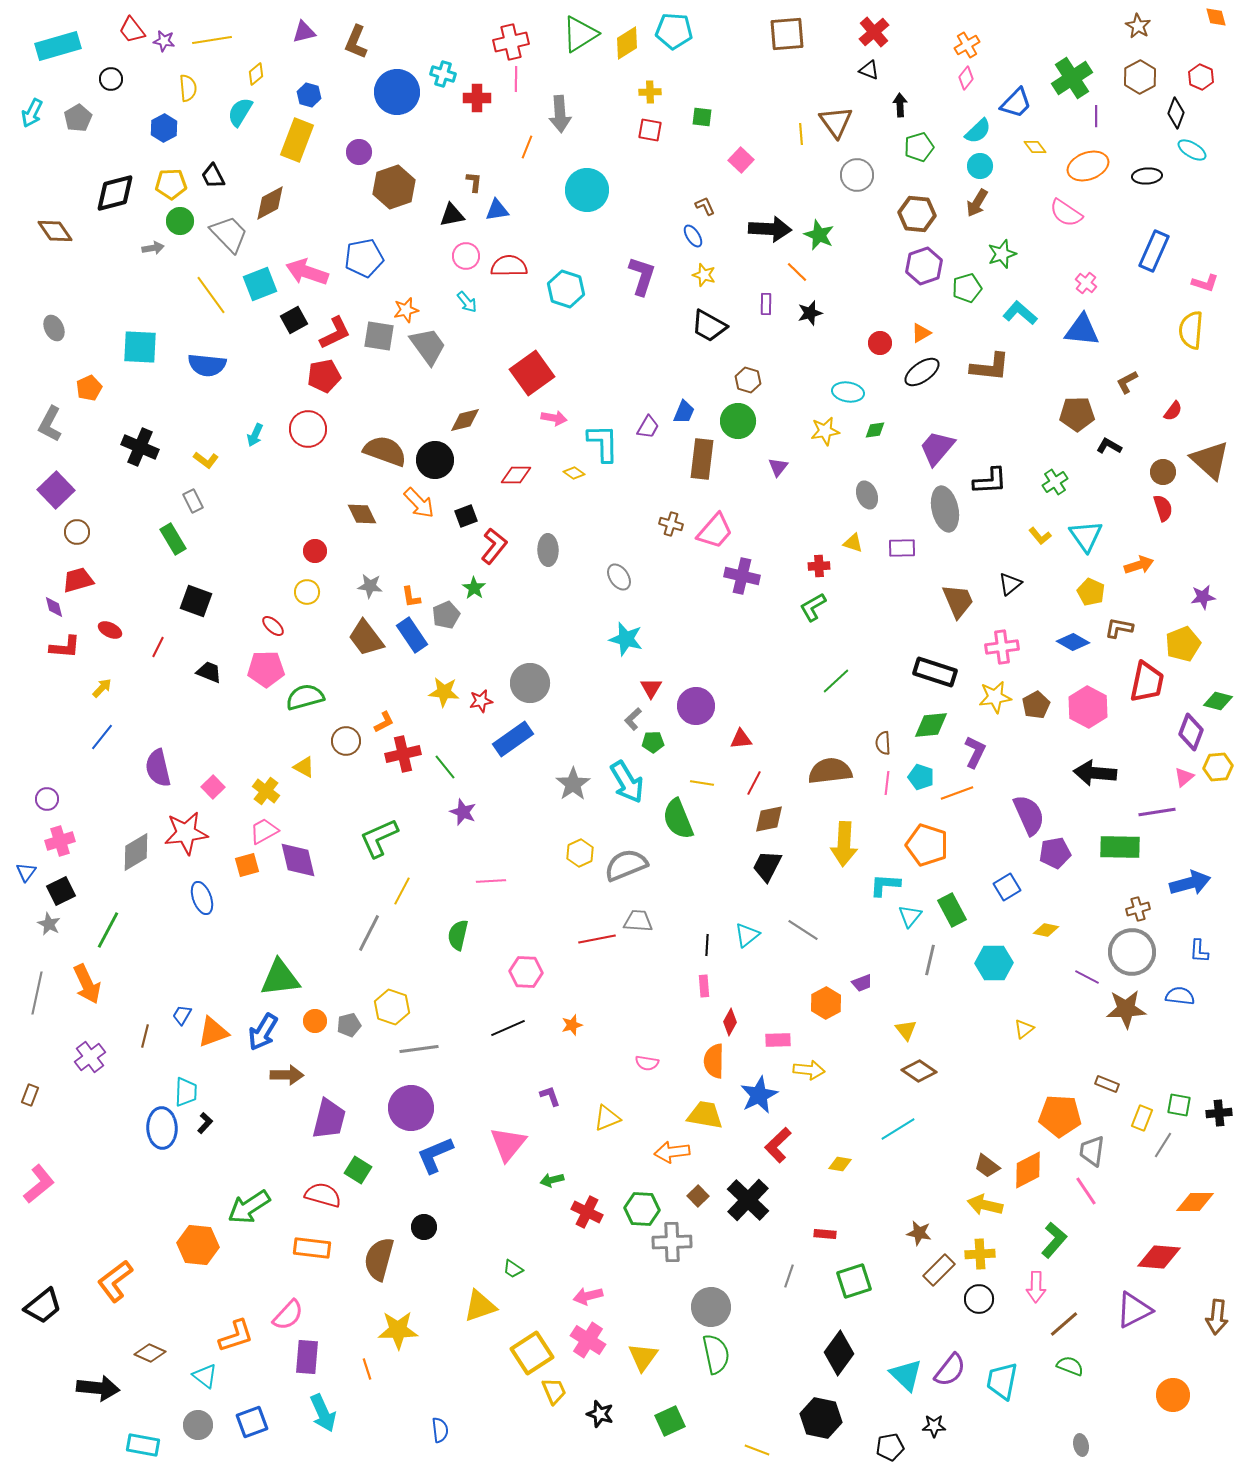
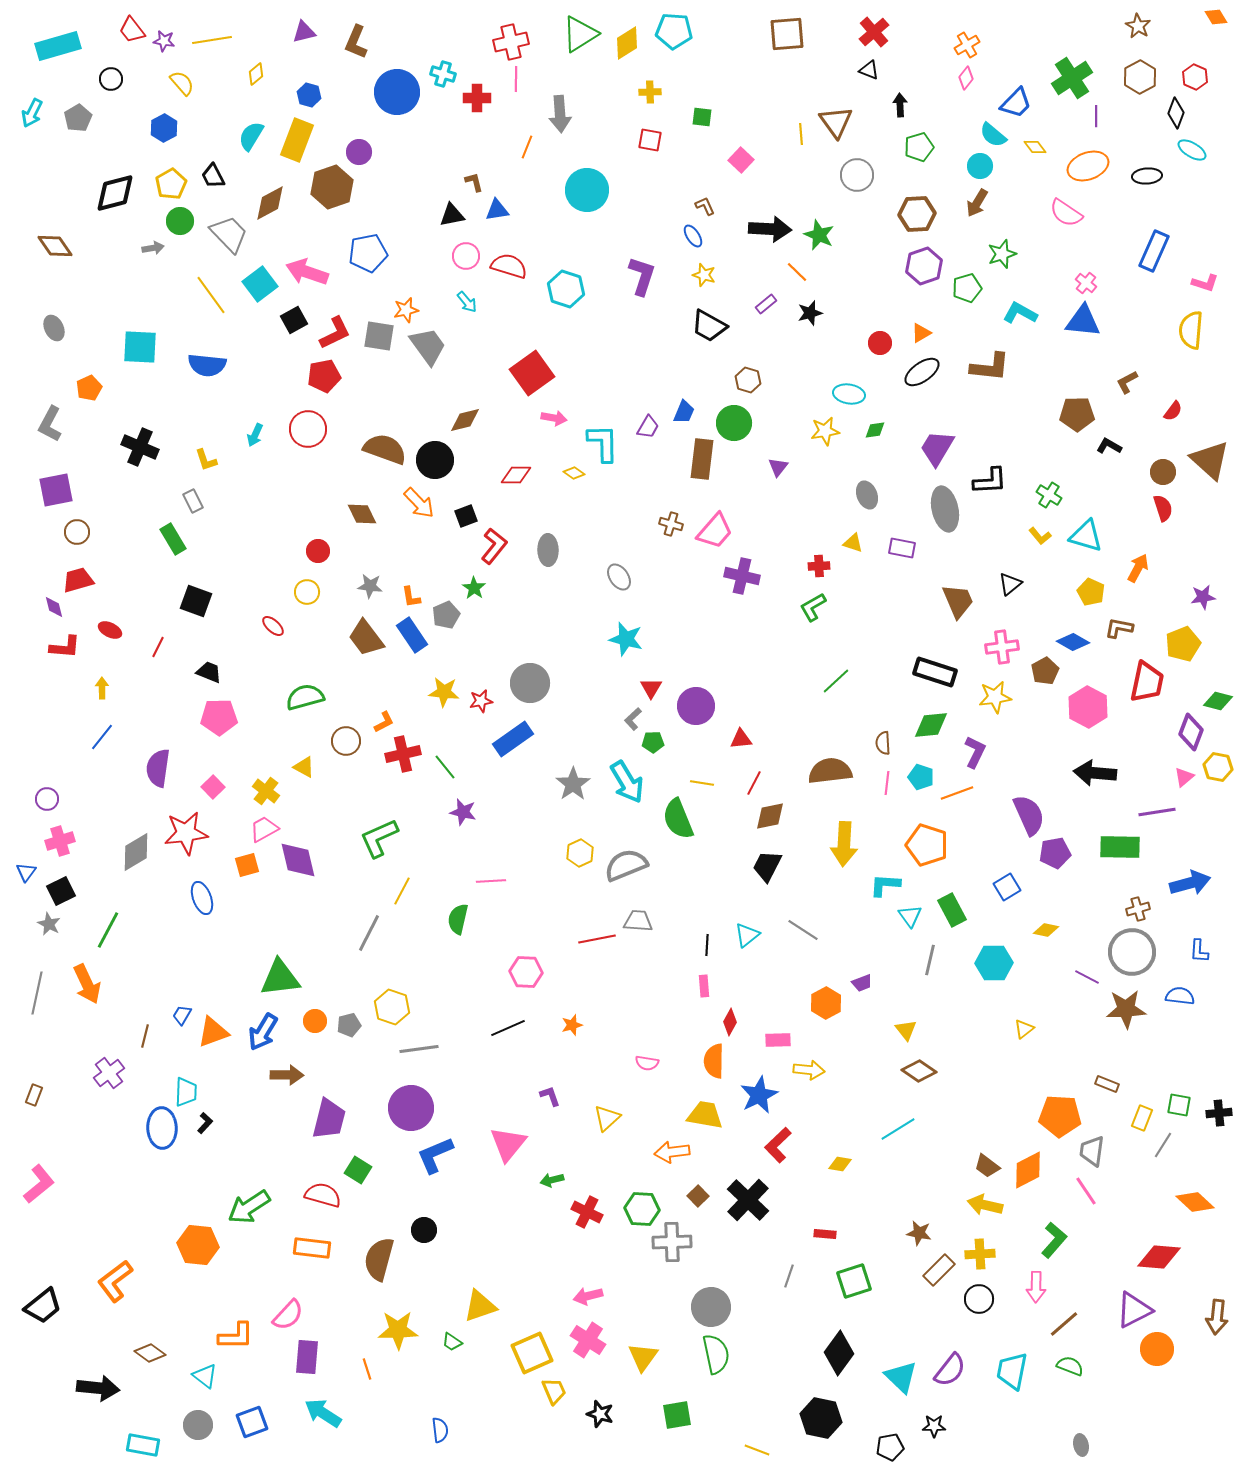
orange diamond at (1216, 17): rotated 15 degrees counterclockwise
red hexagon at (1201, 77): moved 6 px left
yellow semicircle at (188, 88): moved 6 px left, 5 px up; rotated 36 degrees counterclockwise
cyan semicircle at (240, 112): moved 11 px right, 24 px down
red square at (650, 130): moved 10 px down
cyan semicircle at (978, 131): moved 15 px right, 4 px down; rotated 84 degrees clockwise
brown L-shape at (474, 182): rotated 20 degrees counterclockwise
yellow pentagon at (171, 184): rotated 28 degrees counterclockwise
brown hexagon at (394, 187): moved 62 px left
brown hexagon at (917, 214): rotated 9 degrees counterclockwise
brown diamond at (55, 231): moved 15 px down
blue pentagon at (364, 258): moved 4 px right, 5 px up
red semicircle at (509, 266): rotated 18 degrees clockwise
cyan square at (260, 284): rotated 16 degrees counterclockwise
purple rectangle at (766, 304): rotated 50 degrees clockwise
cyan L-shape at (1020, 313): rotated 12 degrees counterclockwise
blue triangle at (1082, 330): moved 1 px right, 9 px up
cyan ellipse at (848, 392): moved 1 px right, 2 px down
green circle at (738, 421): moved 4 px left, 2 px down
purple trapezoid at (937, 448): rotated 9 degrees counterclockwise
brown semicircle at (385, 451): moved 2 px up
yellow L-shape at (206, 460): rotated 35 degrees clockwise
green cross at (1055, 482): moved 6 px left, 13 px down; rotated 25 degrees counterclockwise
purple square at (56, 490): rotated 33 degrees clockwise
cyan triangle at (1086, 536): rotated 39 degrees counterclockwise
purple rectangle at (902, 548): rotated 12 degrees clockwise
red circle at (315, 551): moved 3 px right
orange arrow at (1139, 565): moved 1 px left, 3 px down; rotated 44 degrees counterclockwise
pink pentagon at (266, 669): moved 47 px left, 48 px down
yellow arrow at (102, 688): rotated 45 degrees counterclockwise
brown pentagon at (1036, 705): moved 9 px right, 34 px up
yellow hexagon at (1218, 767): rotated 16 degrees clockwise
purple semicircle at (158, 768): rotated 21 degrees clockwise
purple star at (463, 812): rotated 8 degrees counterclockwise
brown diamond at (769, 819): moved 1 px right, 3 px up
pink trapezoid at (264, 831): moved 2 px up
cyan triangle at (910, 916): rotated 15 degrees counterclockwise
green semicircle at (458, 935): moved 16 px up
purple cross at (90, 1057): moved 19 px right, 16 px down
brown rectangle at (30, 1095): moved 4 px right
yellow triangle at (607, 1118): rotated 20 degrees counterclockwise
orange diamond at (1195, 1202): rotated 42 degrees clockwise
black circle at (424, 1227): moved 3 px down
green trapezoid at (513, 1269): moved 61 px left, 73 px down
orange L-shape at (236, 1336): rotated 18 degrees clockwise
brown diamond at (150, 1353): rotated 12 degrees clockwise
yellow square at (532, 1353): rotated 9 degrees clockwise
cyan triangle at (906, 1375): moved 5 px left, 2 px down
cyan trapezoid at (1002, 1381): moved 10 px right, 10 px up
orange circle at (1173, 1395): moved 16 px left, 46 px up
cyan arrow at (323, 1413): rotated 147 degrees clockwise
green square at (670, 1421): moved 7 px right, 6 px up; rotated 16 degrees clockwise
